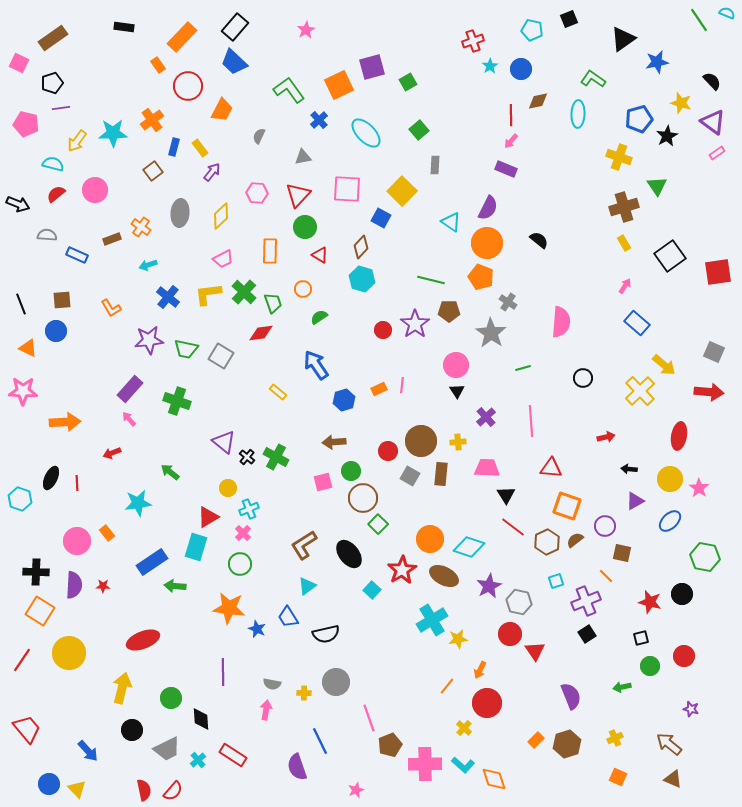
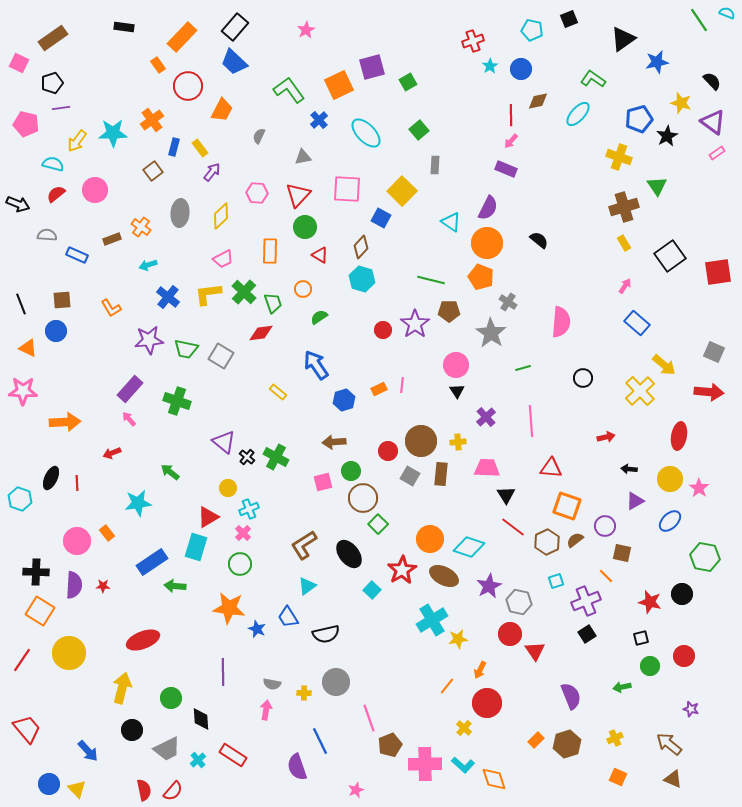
cyan ellipse at (578, 114): rotated 40 degrees clockwise
